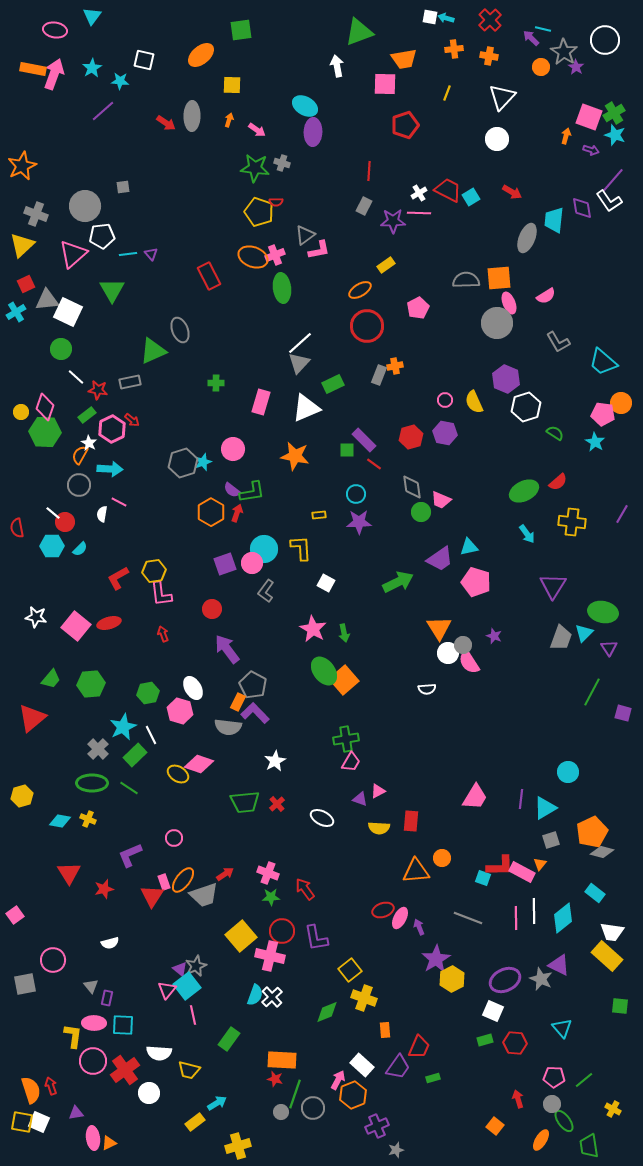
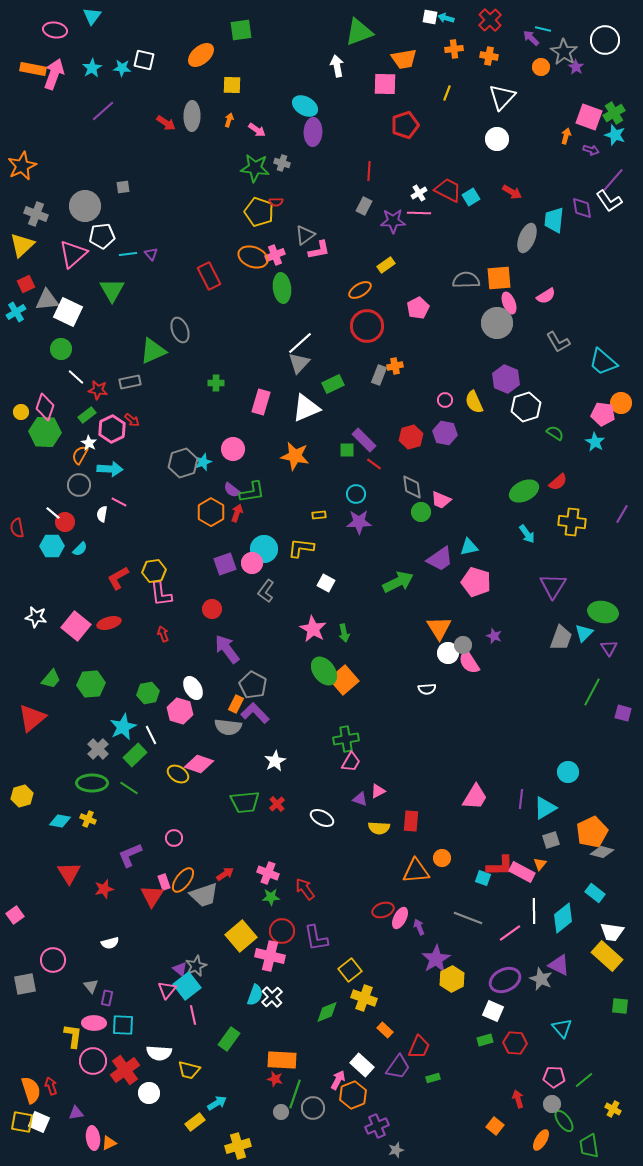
cyan star at (120, 81): moved 2 px right, 13 px up
yellow L-shape at (301, 548): rotated 80 degrees counterclockwise
orange rectangle at (238, 702): moved 2 px left, 2 px down
pink line at (516, 918): moved 6 px left, 15 px down; rotated 55 degrees clockwise
orange rectangle at (385, 1030): rotated 42 degrees counterclockwise
